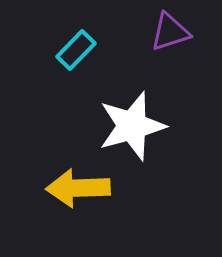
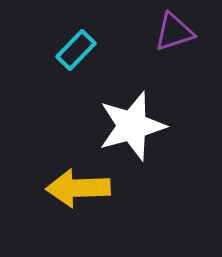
purple triangle: moved 4 px right
